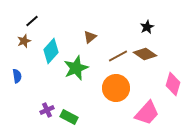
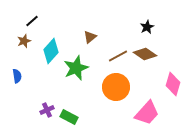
orange circle: moved 1 px up
